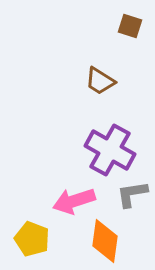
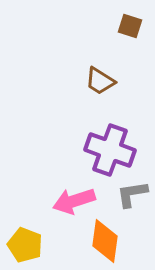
purple cross: rotated 9 degrees counterclockwise
yellow pentagon: moved 7 px left, 6 px down
